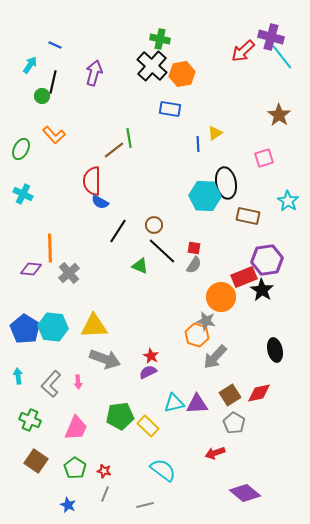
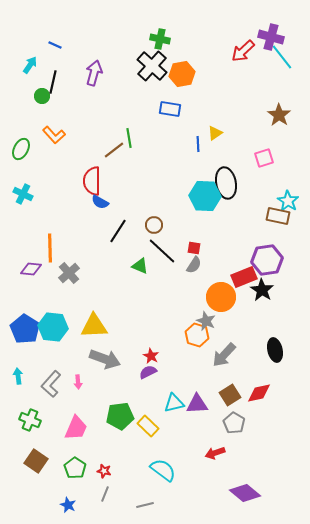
brown rectangle at (248, 216): moved 30 px right
gray star at (206, 321): rotated 12 degrees clockwise
gray arrow at (215, 357): moved 9 px right, 2 px up
